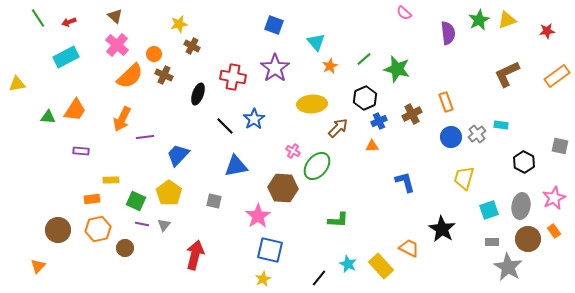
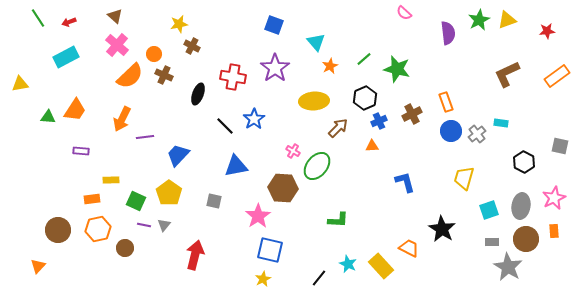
yellow triangle at (17, 84): moved 3 px right
yellow ellipse at (312, 104): moved 2 px right, 3 px up
cyan rectangle at (501, 125): moved 2 px up
blue circle at (451, 137): moved 6 px up
purple line at (142, 224): moved 2 px right, 1 px down
orange rectangle at (554, 231): rotated 32 degrees clockwise
brown circle at (528, 239): moved 2 px left
